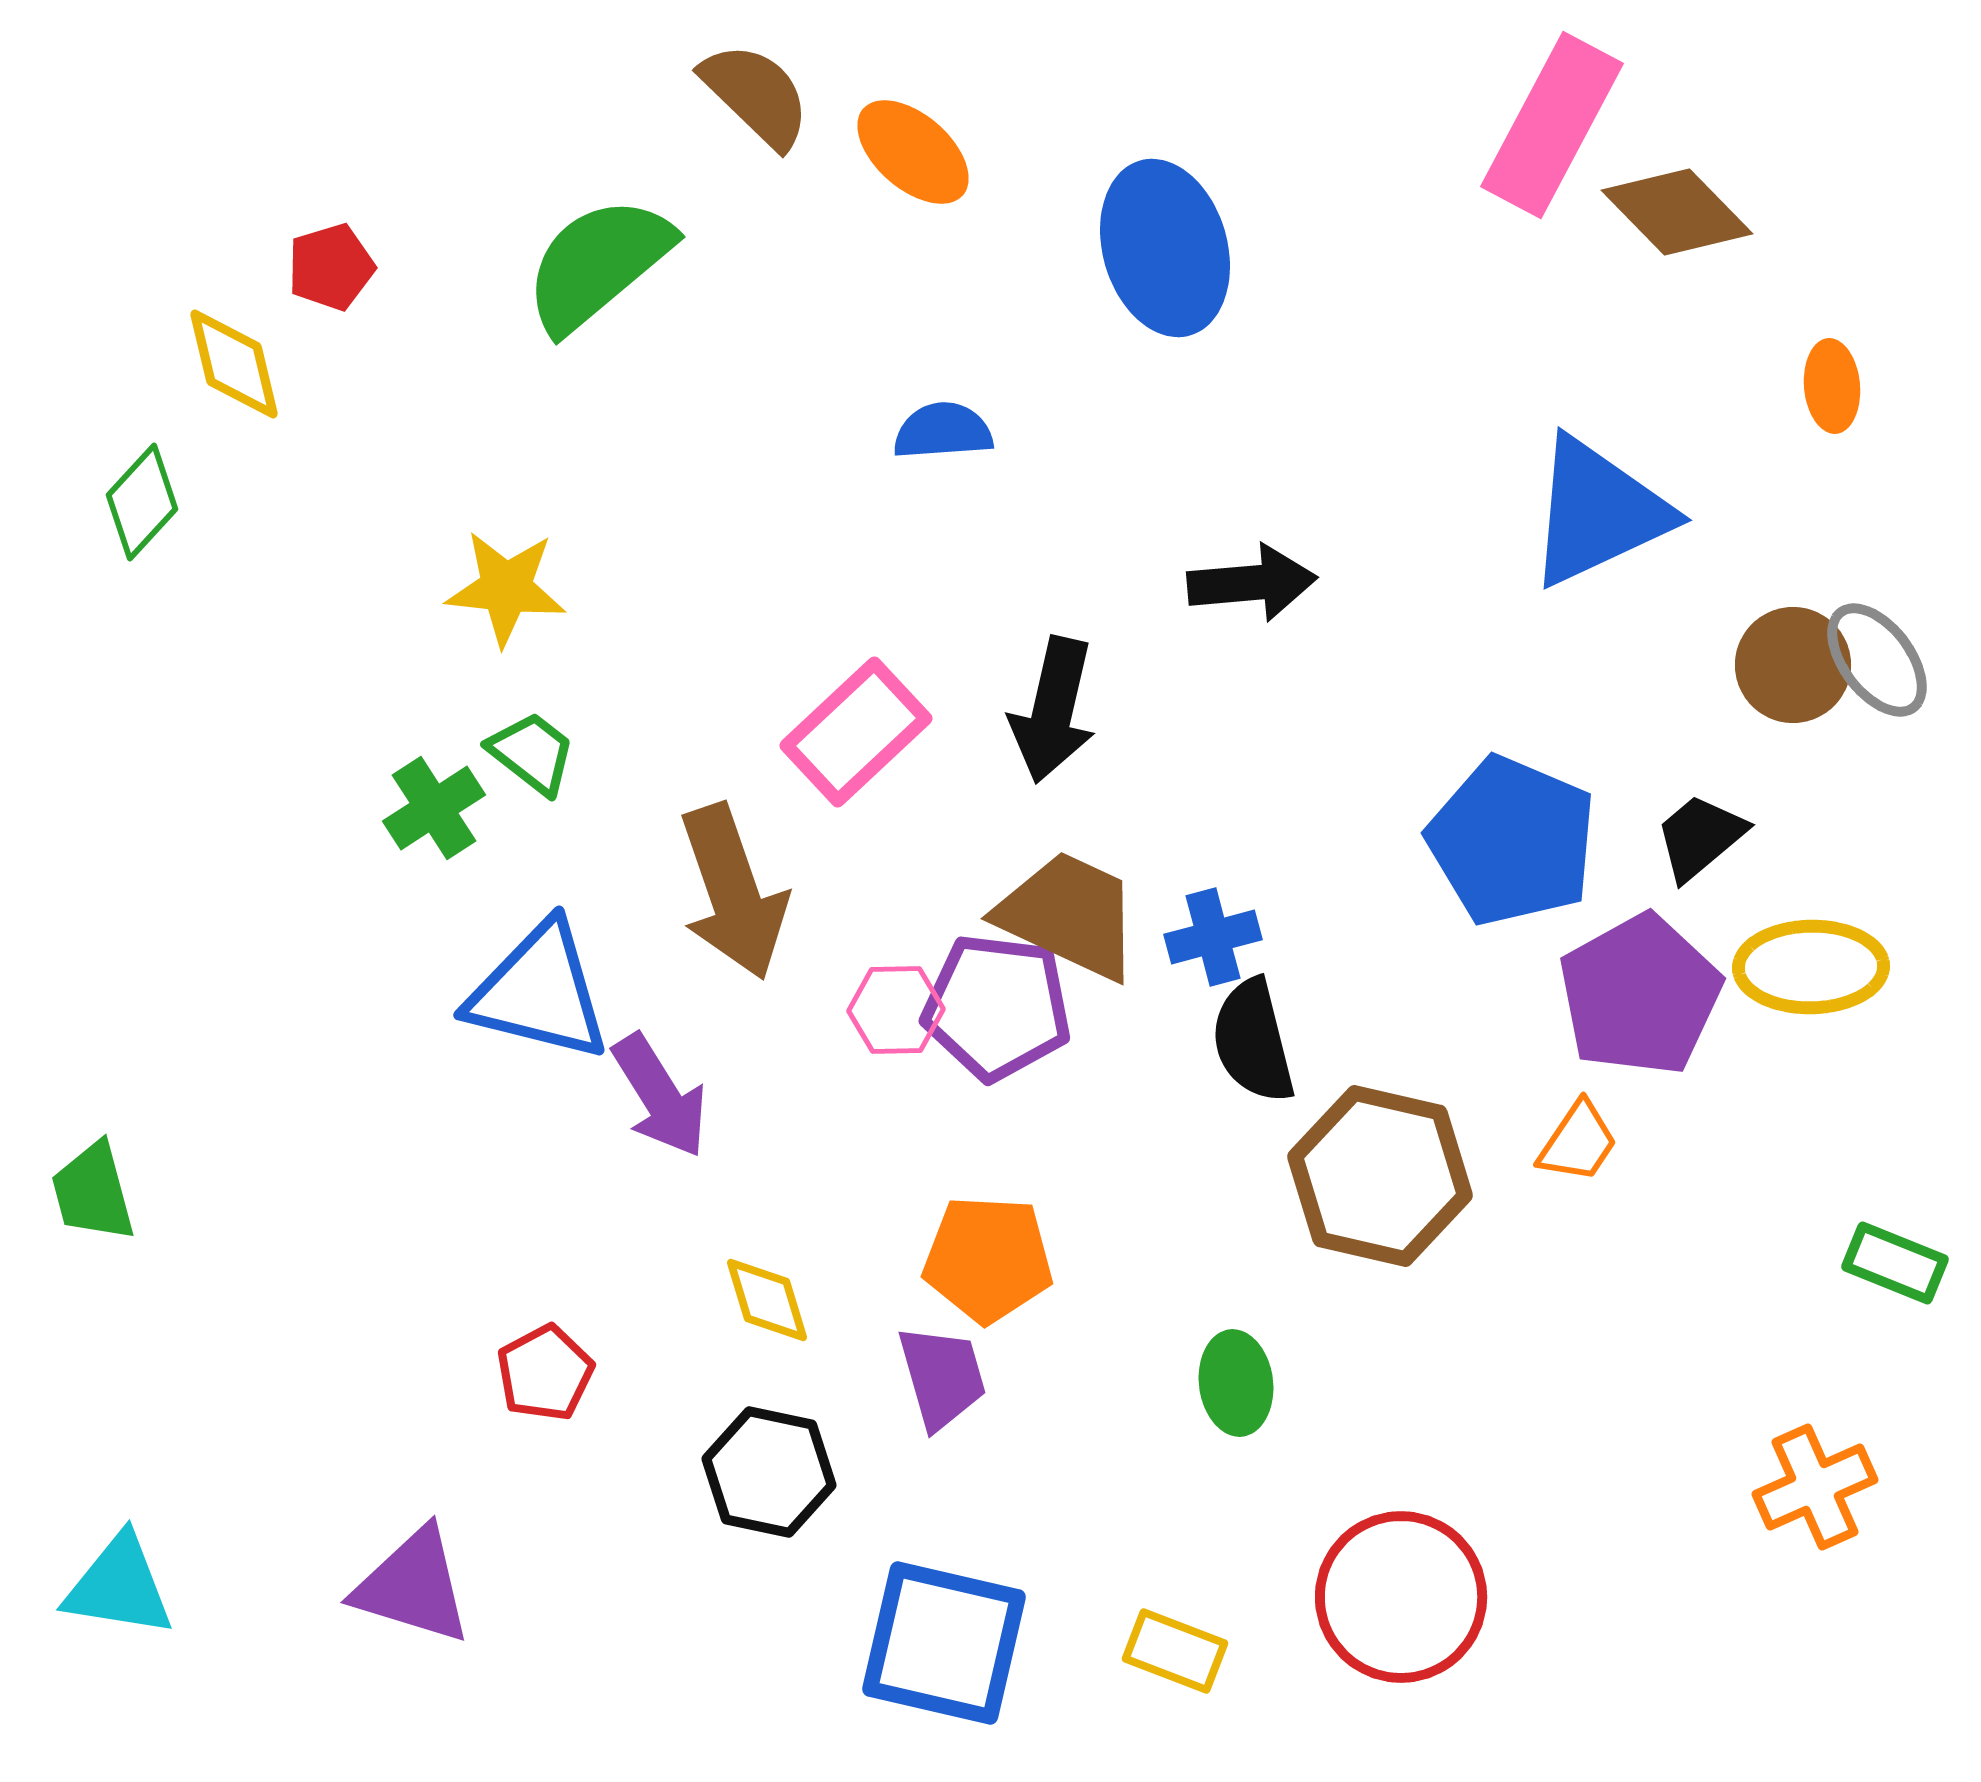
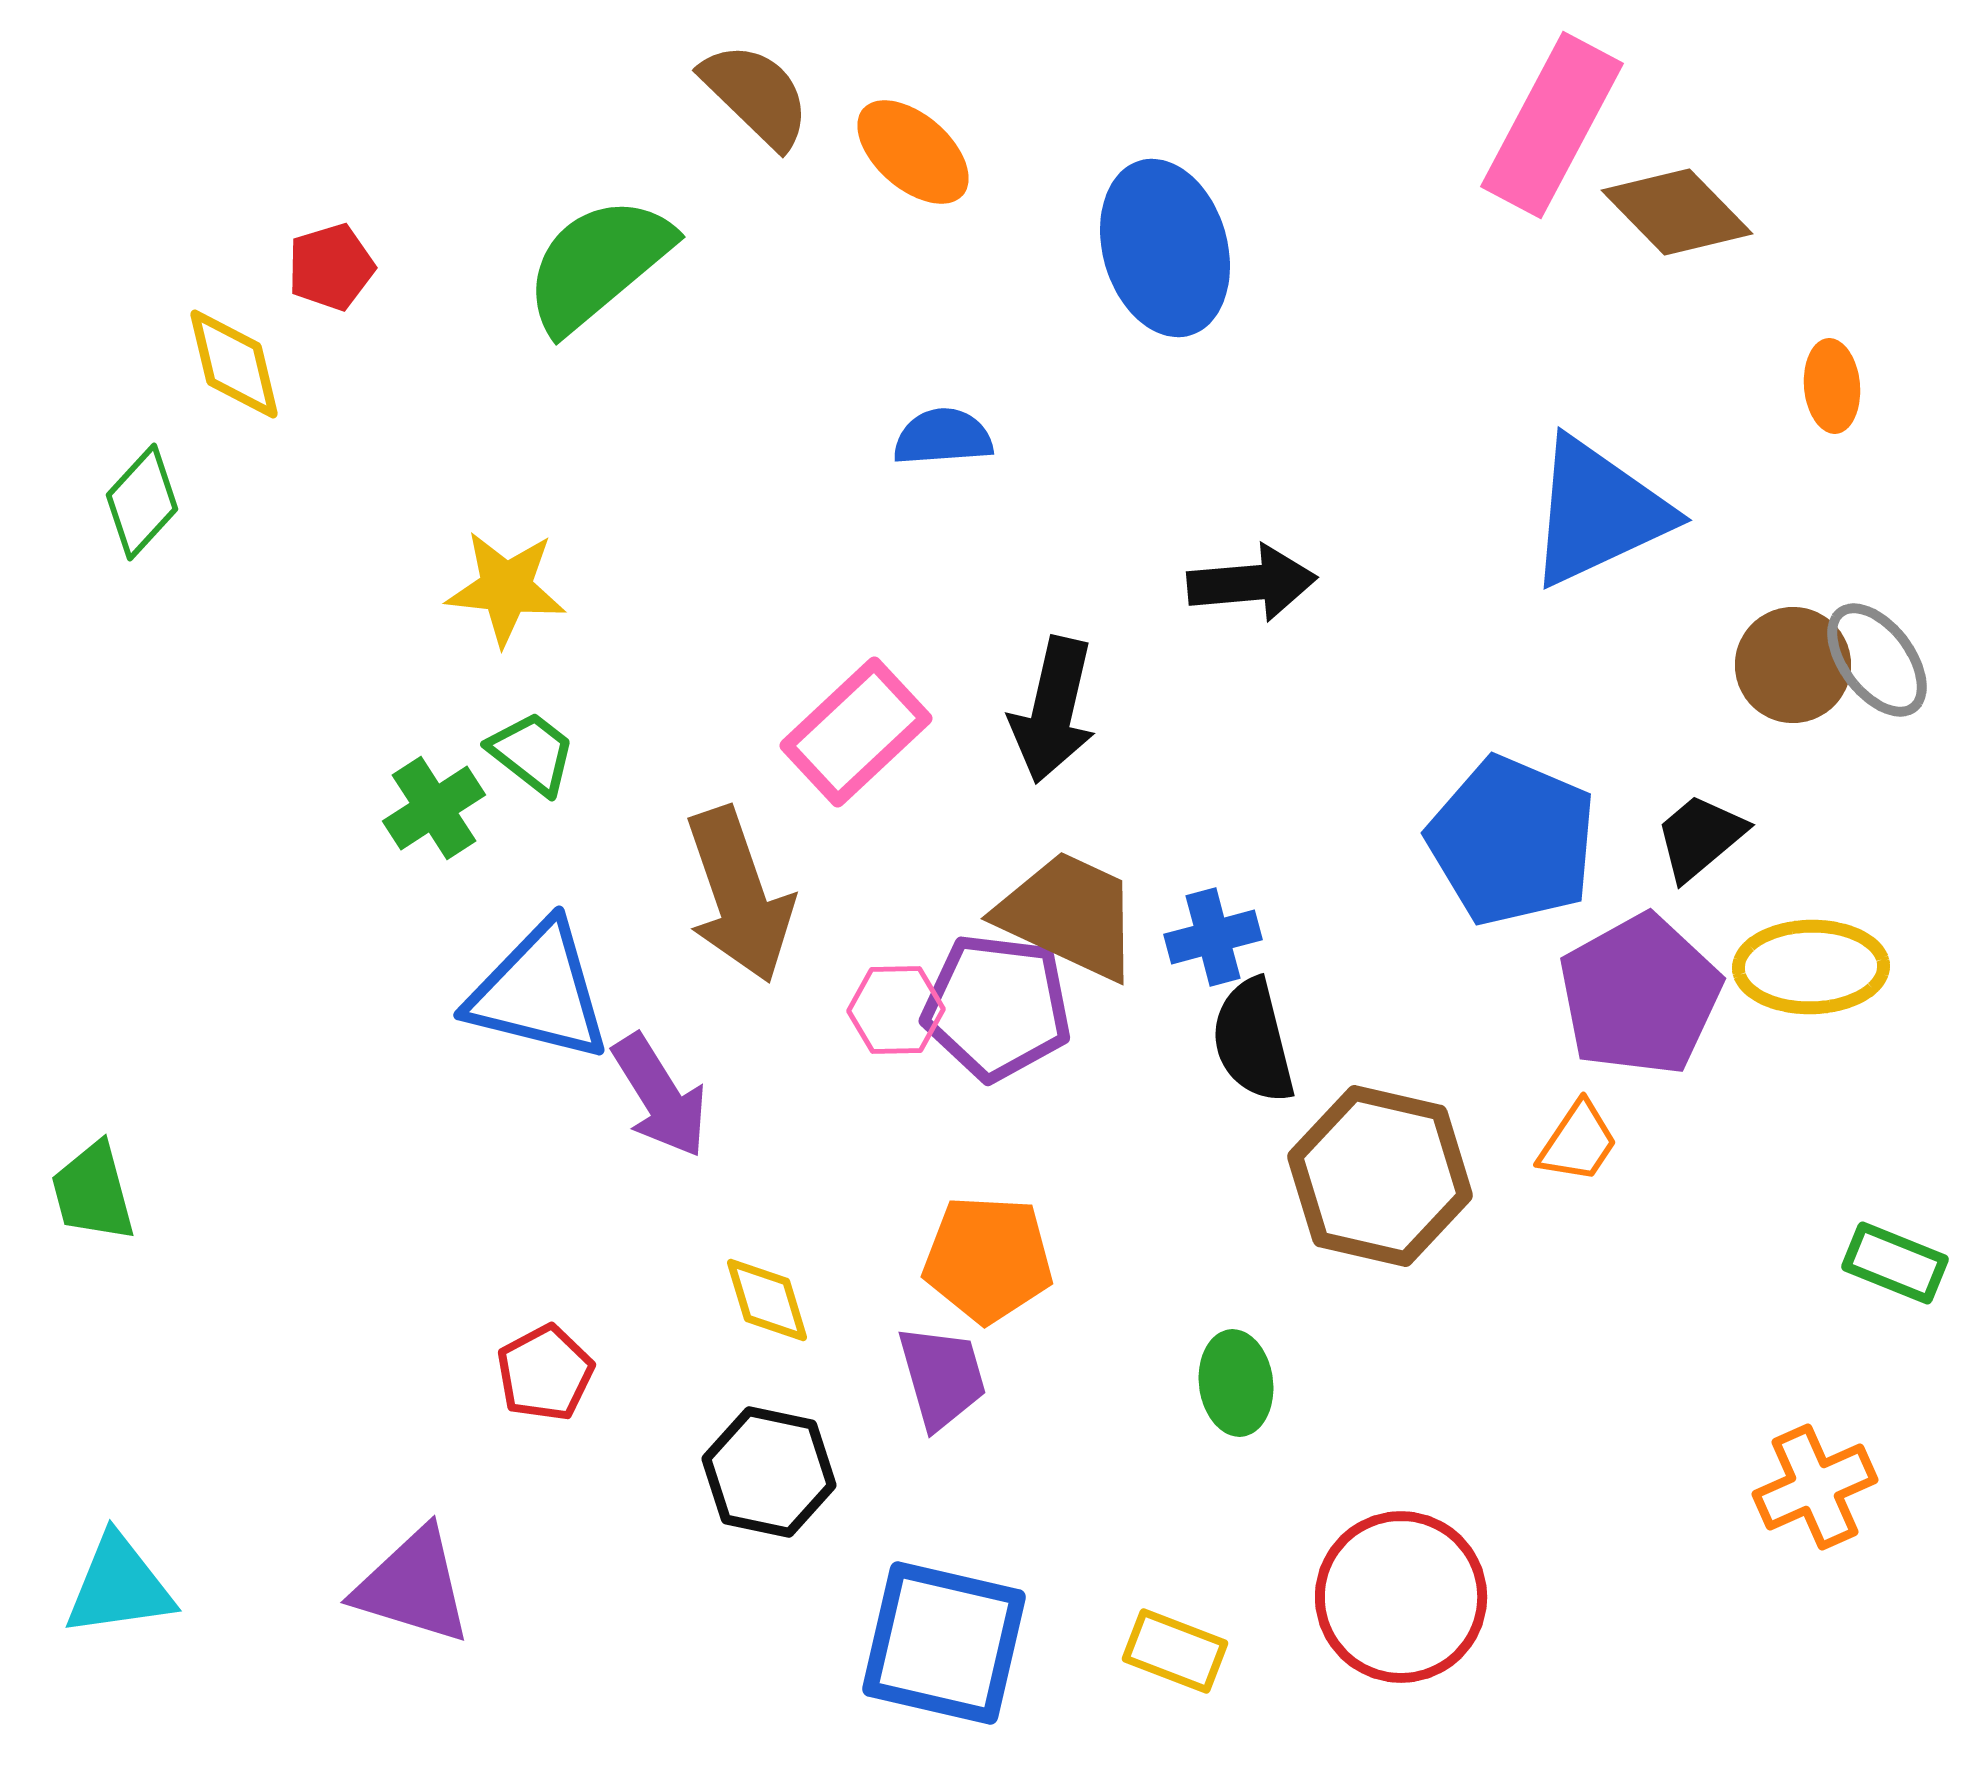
blue semicircle at (943, 431): moved 6 px down
brown arrow at (733, 892): moved 6 px right, 3 px down
cyan triangle at (119, 1586): rotated 17 degrees counterclockwise
